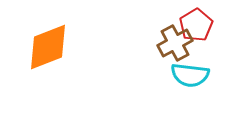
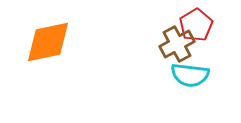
brown cross: moved 2 px right, 1 px down
orange diamond: moved 5 px up; rotated 9 degrees clockwise
